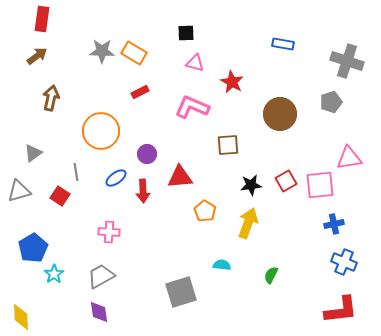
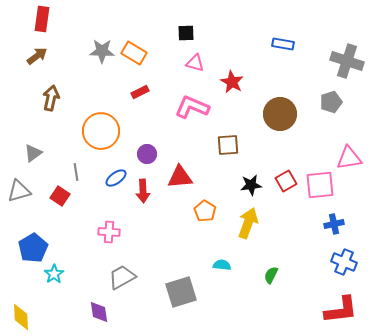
gray trapezoid at (101, 276): moved 21 px right, 1 px down
